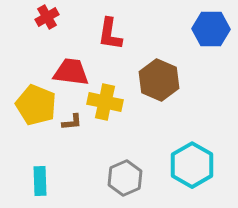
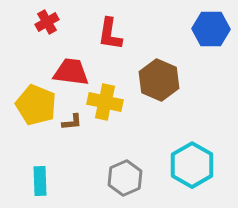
red cross: moved 5 px down
